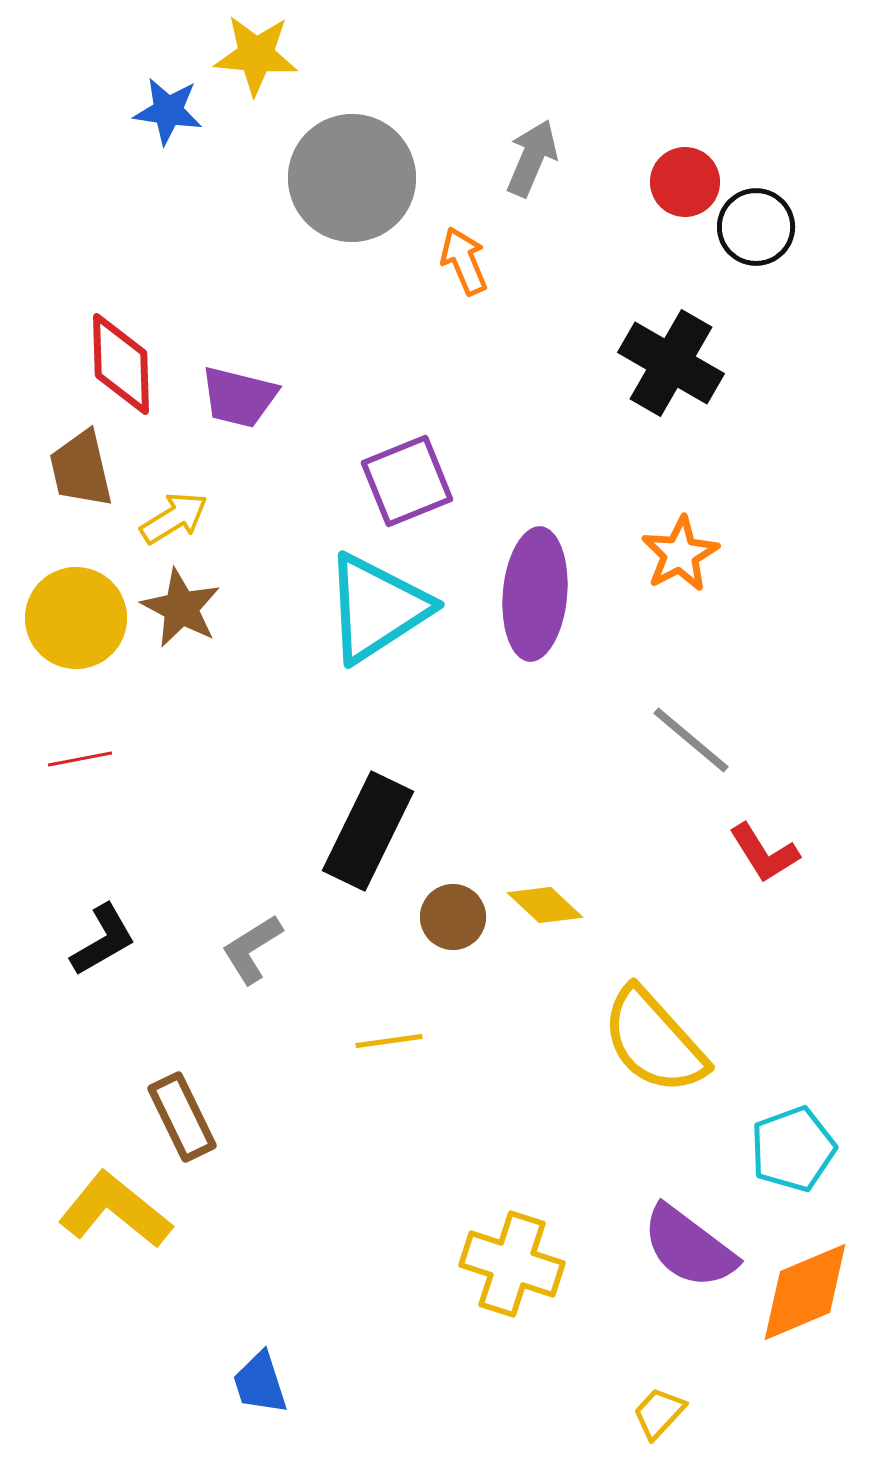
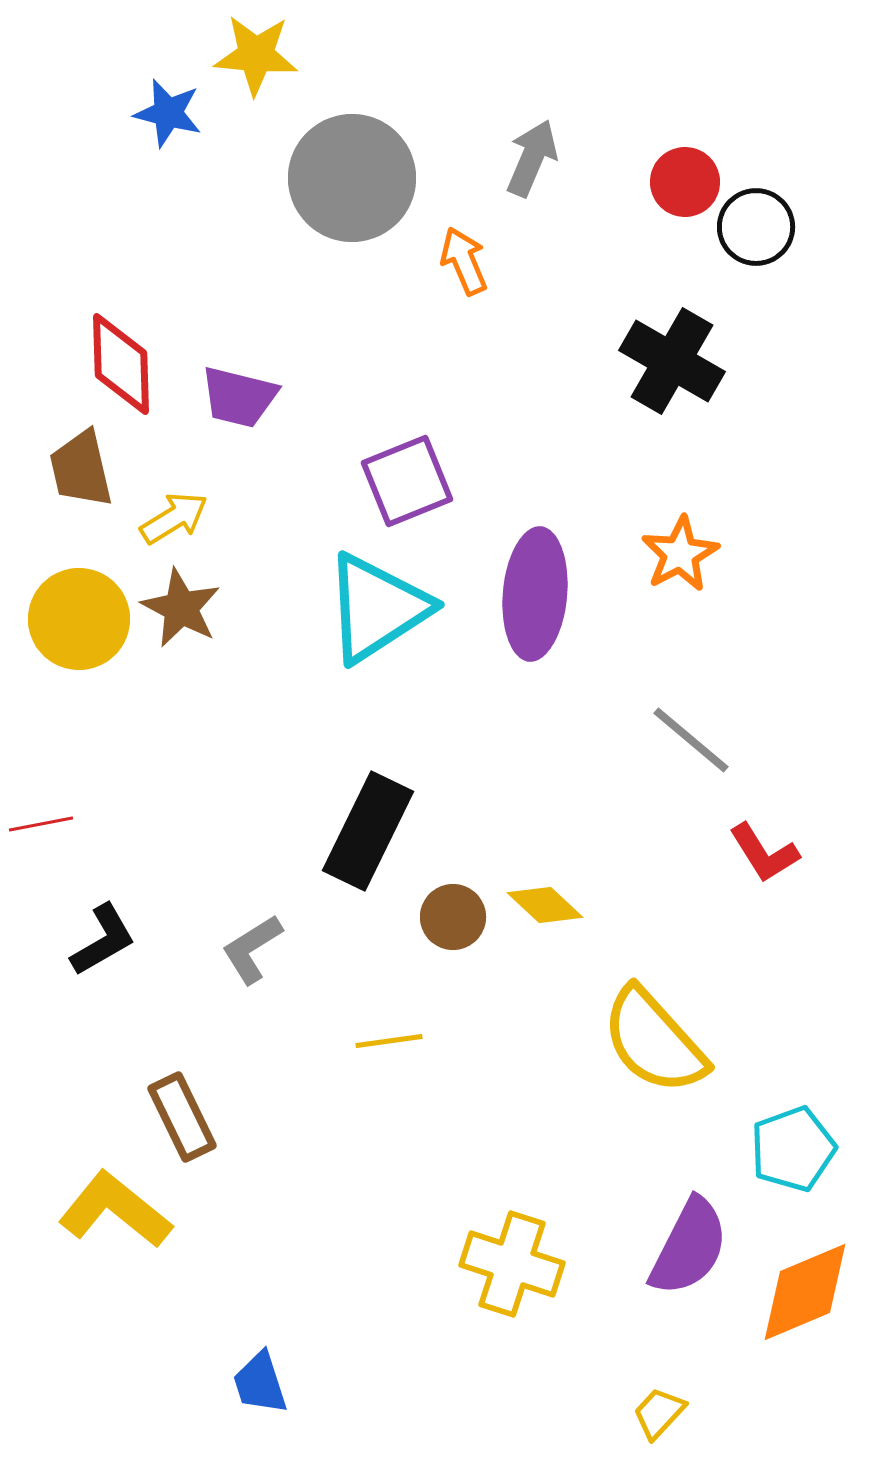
blue star: moved 2 px down; rotated 6 degrees clockwise
black cross: moved 1 px right, 2 px up
yellow circle: moved 3 px right, 1 px down
red line: moved 39 px left, 65 px down
purple semicircle: rotated 100 degrees counterclockwise
